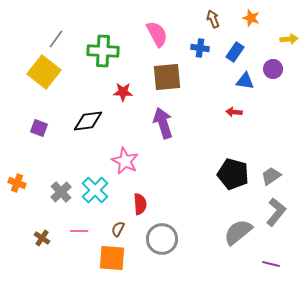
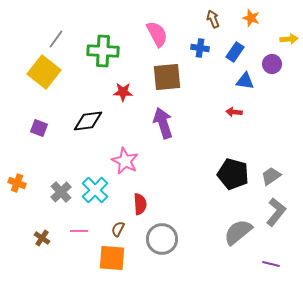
purple circle: moved 1 px left, 5 px up
